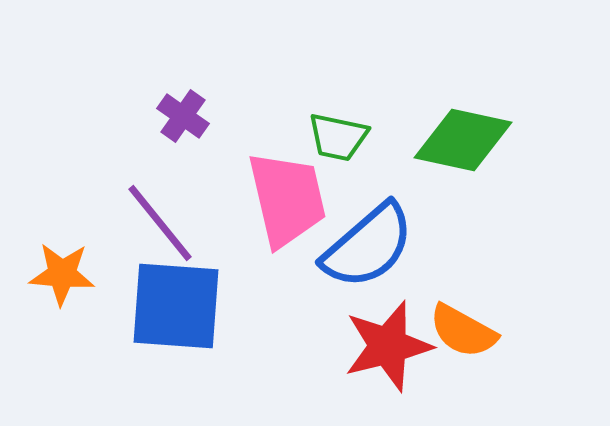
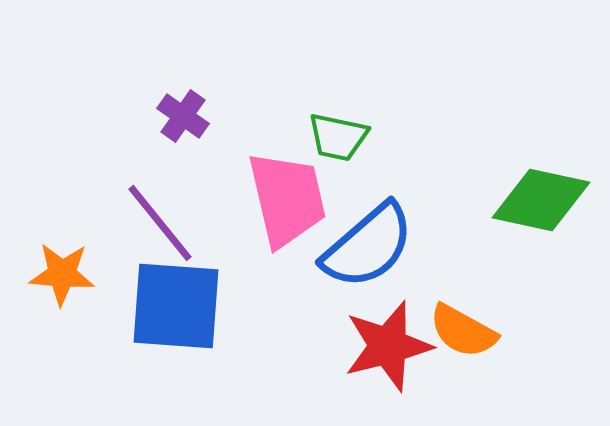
green diamond: moved 78 px right, 60 px down
